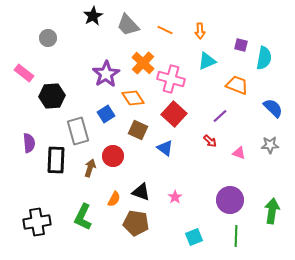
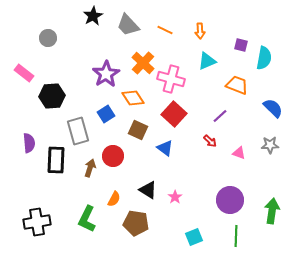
black triangle: moved 7 px right, 2 px up; rotated 12 degrees clockwise
green L-shape: moved 4 px right, 2 px down
